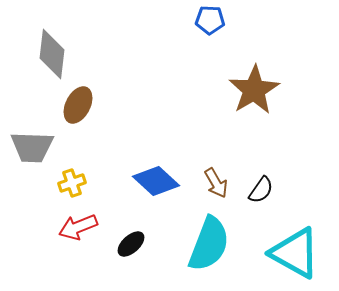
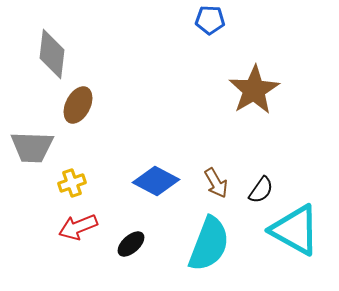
blue diamond: rotated 15 degrees counterclockwise
cyan triangle: moved 23 px up
